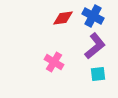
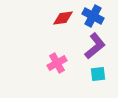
pink cross: moved 3 px right, 1 px down; rotated 30 degrees clockwise
